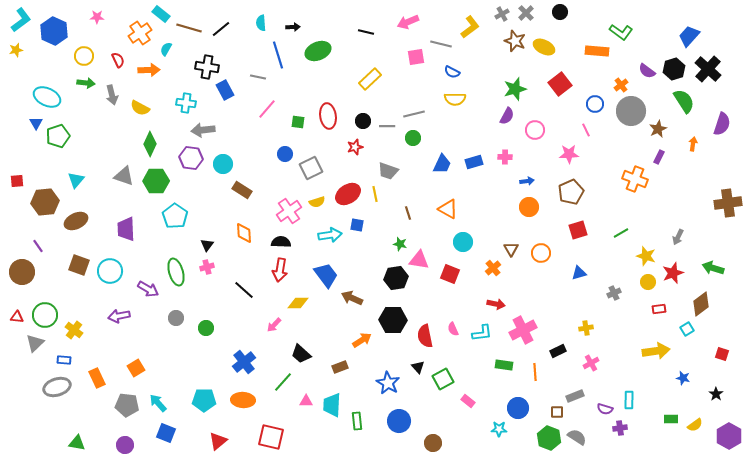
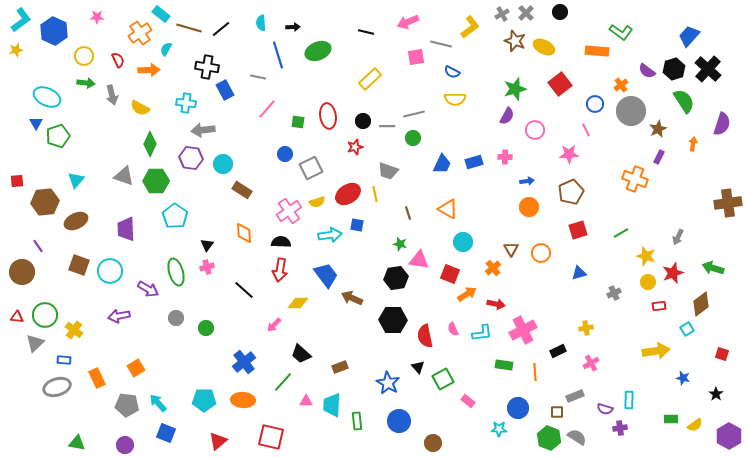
red rectangle at (659, 309): moved 3 px up
orange arrow at (362, 340): moved 105 px right, 46 px up
